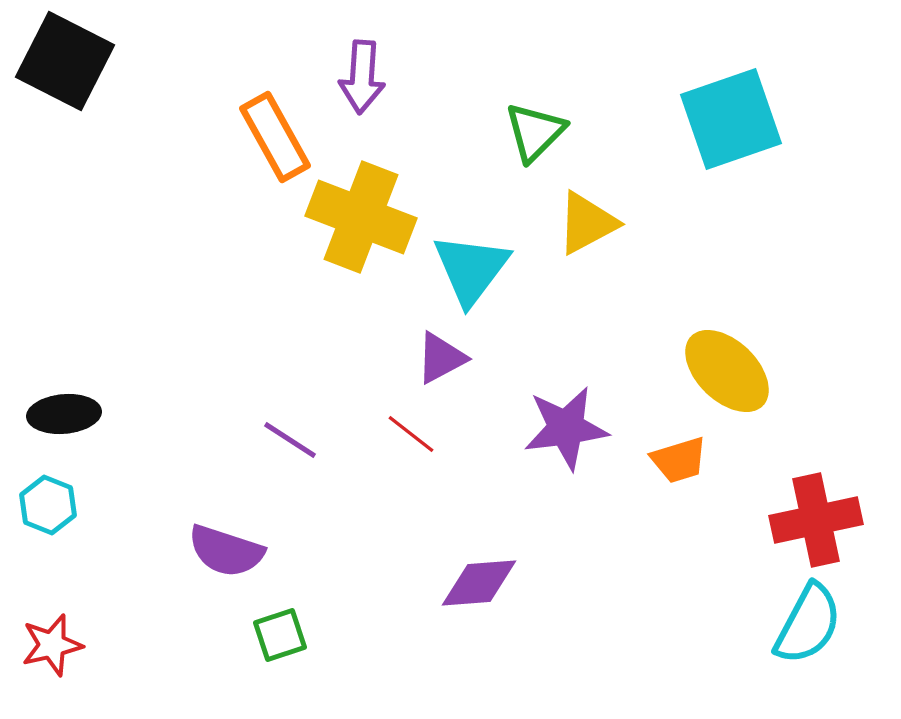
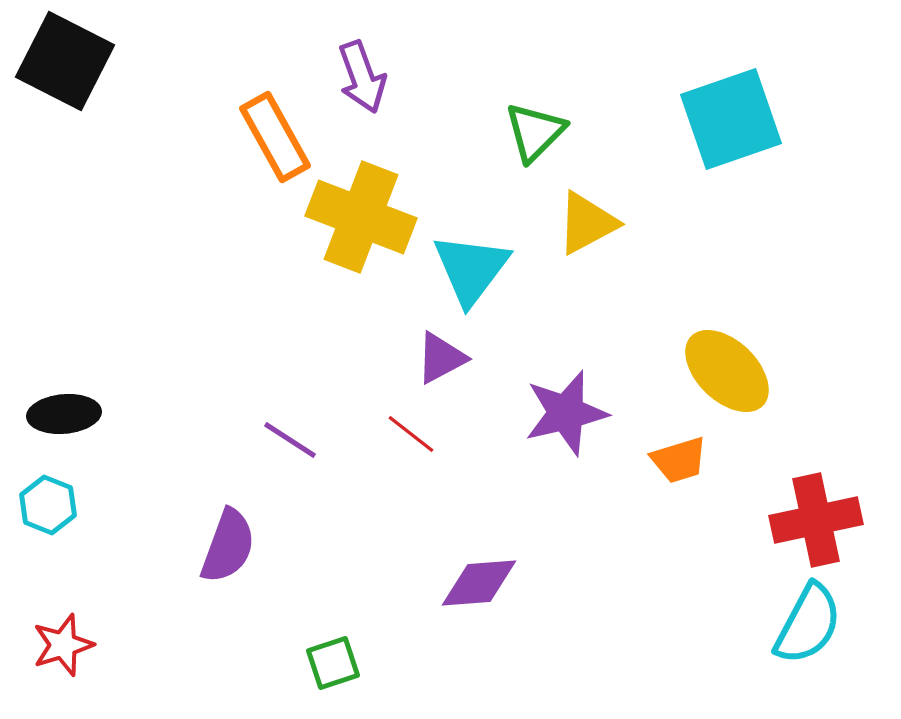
purple arrow: rotated 24 degrees counterclockwise
purple star: moved 15 px up; rotated 6 degrees counterclockwise
purple semicircle: moved 2 px right, 5 px up; rotated 88 degrees counterclockwise
green square: moved 53 px right, 28 px down
red star: moved 11 px right; rotated 4 degrees counterclockwise
